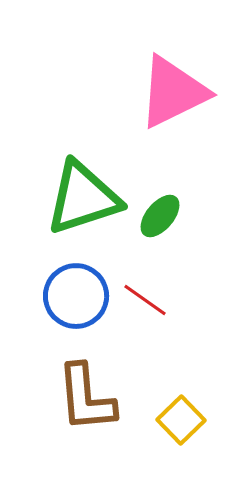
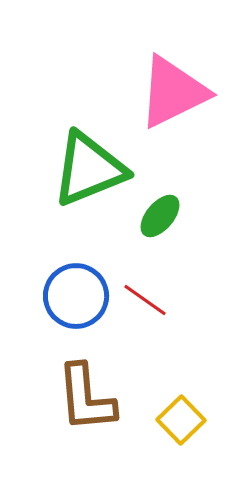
green triangle: moved 6 px right, 29 px up; rotated 4 degrees counterclockwise
